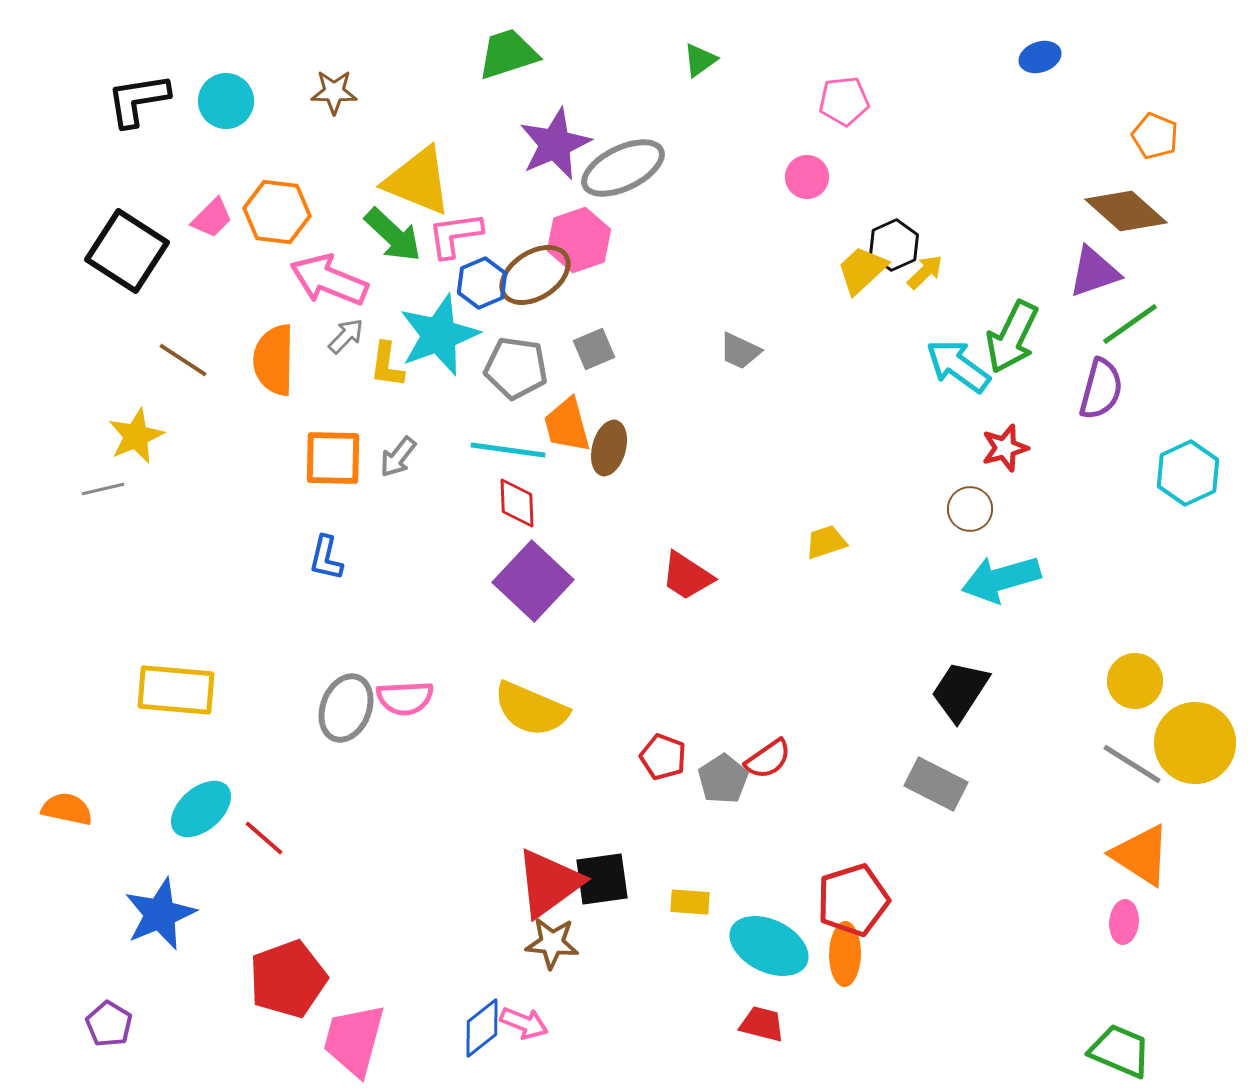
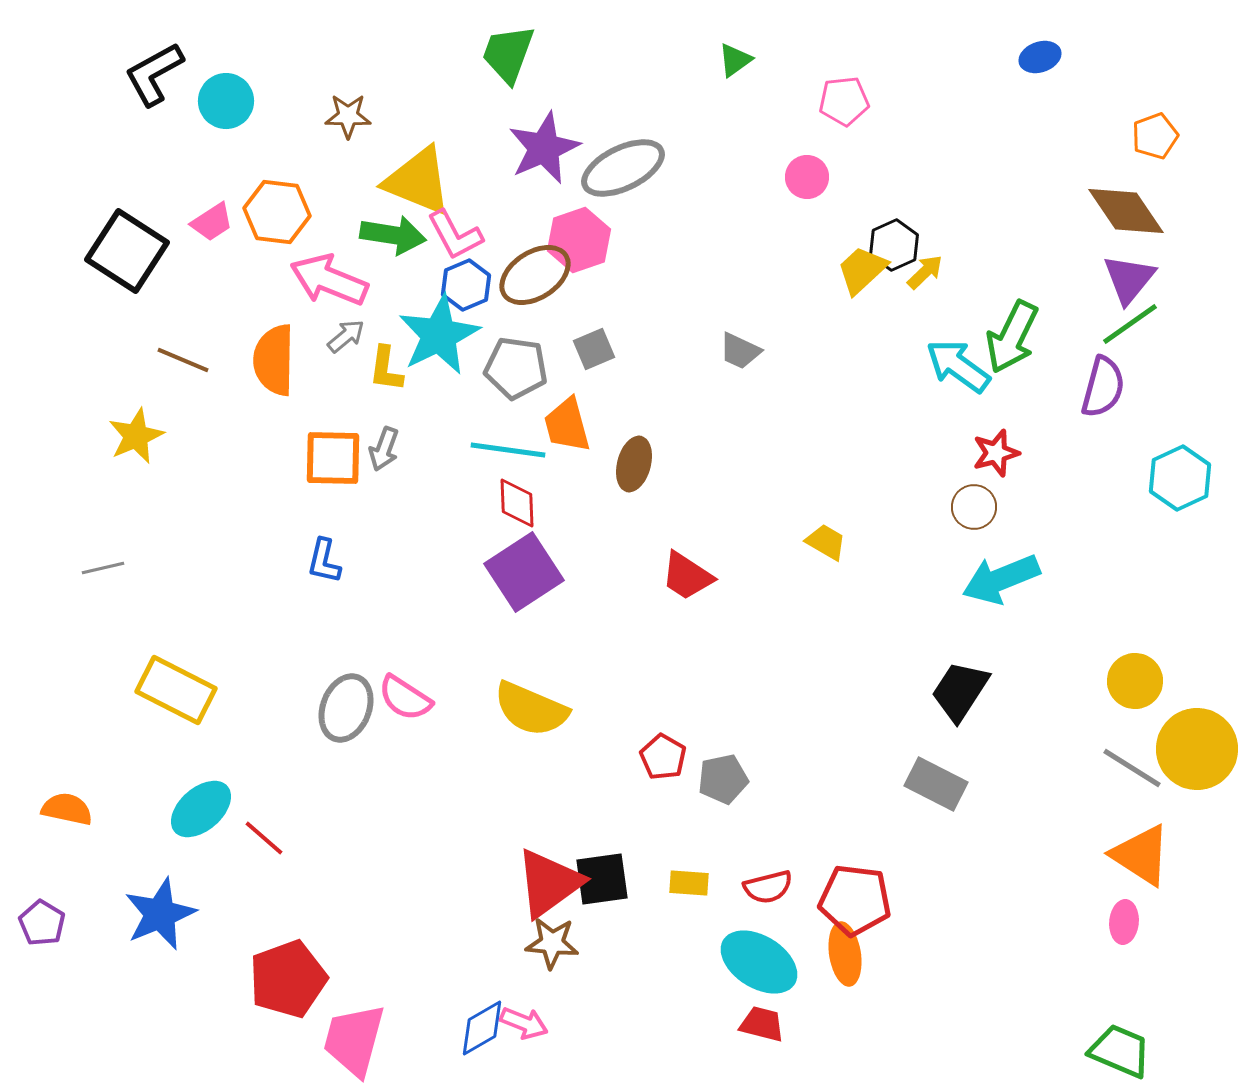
green trapezoid at (508, 54): rotated 52 degrees counterclockwise
green triangle at (700, 60): moved 35 px right
brown star at (334, 92): moved 14 px right, 24 px down
black L-shape at (138, 100): moved 16 px right, 26 px up; rotated 20 degrees counterclockwise
orange pentagon at (1155, 136): rotated 30 degrees clockwise
purple star at (555, 144): moved 11 px left, 4 px down
brown diamond at (1126, 211): rotated 14 degrees clockwise
pink trapezoid at (212, 218): moved 4 px down; rotated 12 degrees clockwise
green arrow at (393, 235): rotated 34 degrees counterclockwise
pink L-shape at (455, 235): rotated 110 degrees counterclockwise
purple triangle at (1094, 272): moved 35 px right, 7 px down; rotated 32 degrees counterclockwise
blue hexagon at (482, 283): moved 16 px left, 2 px down
cyan star at (439, 335): rotated 6 degrees counterclockwise
gray arrow at (346, 336): rotated 6 degrees clockwise
brown line at (183, 360): rotated 10 degrees counterclockwise
yellow L-shape at (387, 365): moved 1 px left, 4 px down
purple semicircle at (1101, 389): moved 2 px right, 2 px up
brown ellipse at (609, 448): moved 25 px right, 16 px down
red star at (1005, 448): moved 9 px left, 5 px down
gray arrow at (398, 457): moved 14 px left, 8 px up; rotated 18 degrees counterclockwise
cyan hexagon at (1188, 473): moved 8 px left, 5 px down
gray line at (103, 489): moved 79 px down
brown circle at (970, 509): moved 4 px right, 2 px up
yellow trapezoid at (826, 542): rotated 48 degrees clockwise
blue L-shape at (326, 558): moved 2 px left, 3 px down
cyan arrow at (1001, 579): rotated 6 degrees counterclockwise
purple square at (533, 581): moved 9 px left, 9 px up; rotated 14 degrees clockwise
yellow rectangle at (176, 690): rotated 22 degrees clockwise
pink semicircle at (405, 698): rotated 36 degrees clockwise
yellow circle at (1195, 743): moved 2 px right, 6 px down
red pentagon at (663, 757): rotated 9 degrees clockwise
red semicircle at (768, 759): moved 128 px down; rotated 21 degrees clockwise
gray line at (1132, 764): moved 4 px down
gray pentagon at (723, 779): rotated 21 degrees clockwise
red pentagon at (853, 900): moved 2 px right; rotated 24 degrees clockwise
yellow rectangle at (690, 902): moved 1 px left, 19 px up
cyan ellipse at (769, 946): moved 10 px left, 16 px down; rotated 6 degrees clockwise
orange ellipse at (845, 954): rotated 10 degrees counterclockwise
purple pentagon at (109, 1024): moved 67 px left, 101 px up
blue diamond at (482, 1028): rotated 8 degrees clockwise
